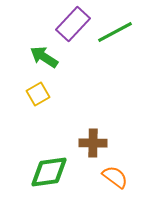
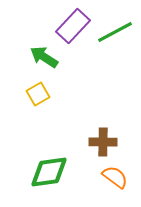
purple rectangle: moved 2 px down
brown cross: moved 10 px right, 1 px up
